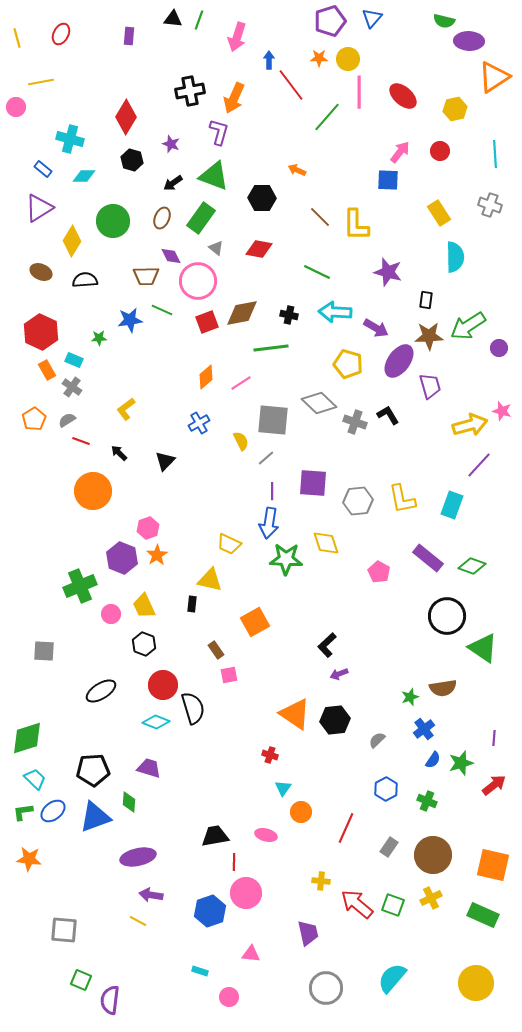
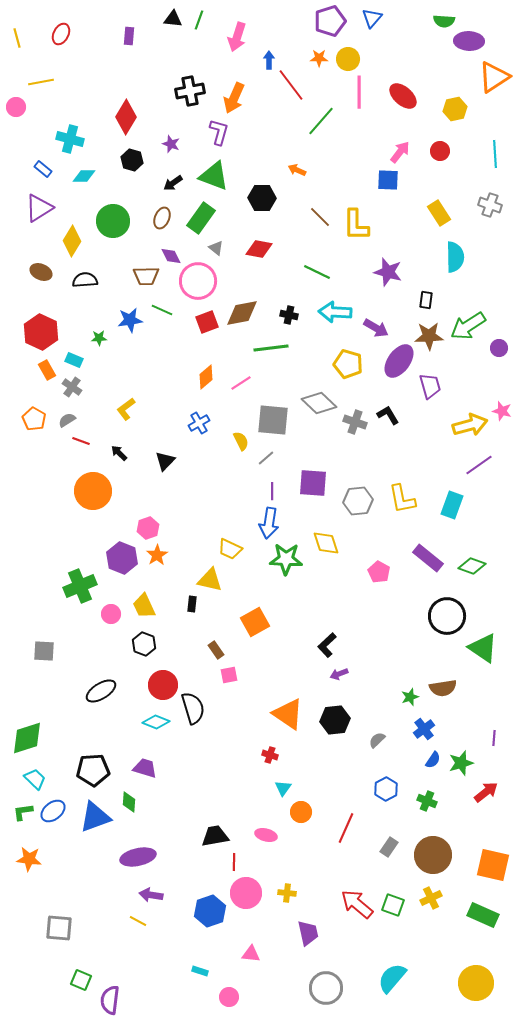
green semicircle at (444, 21): rotated 10 degrees counterclockwise
green line at (327, 117): moved 6 px left, 4 px down
orange pentagon at (34, 419): rotated 10 degrees counterclockwise
purple line at (479, 465): rotated 12 degrees clockwise
yellow trapezoid at (229, 544): moved 1 px right, 5 px down
orange triangle at (295, 714): moved 7 px left
purple trapezoid at (149, 768): moved 4 px left
red arrow at (494, 785): moved 8 px left, 7 px down
yellow cross at (321, 881): moved 34 px left, 12 px down
gray square at (64, 930): moved 5 px left, 2 px up
